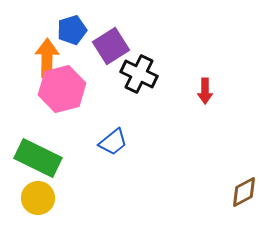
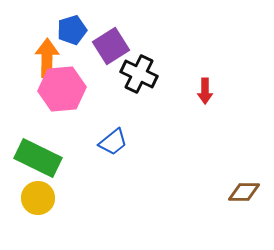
pink hexagon: rotated 9 degrees clockwise
brown diamond: rotated 28 degrees clockwise
